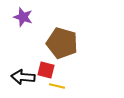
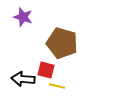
black arrow: moved 2 px down
